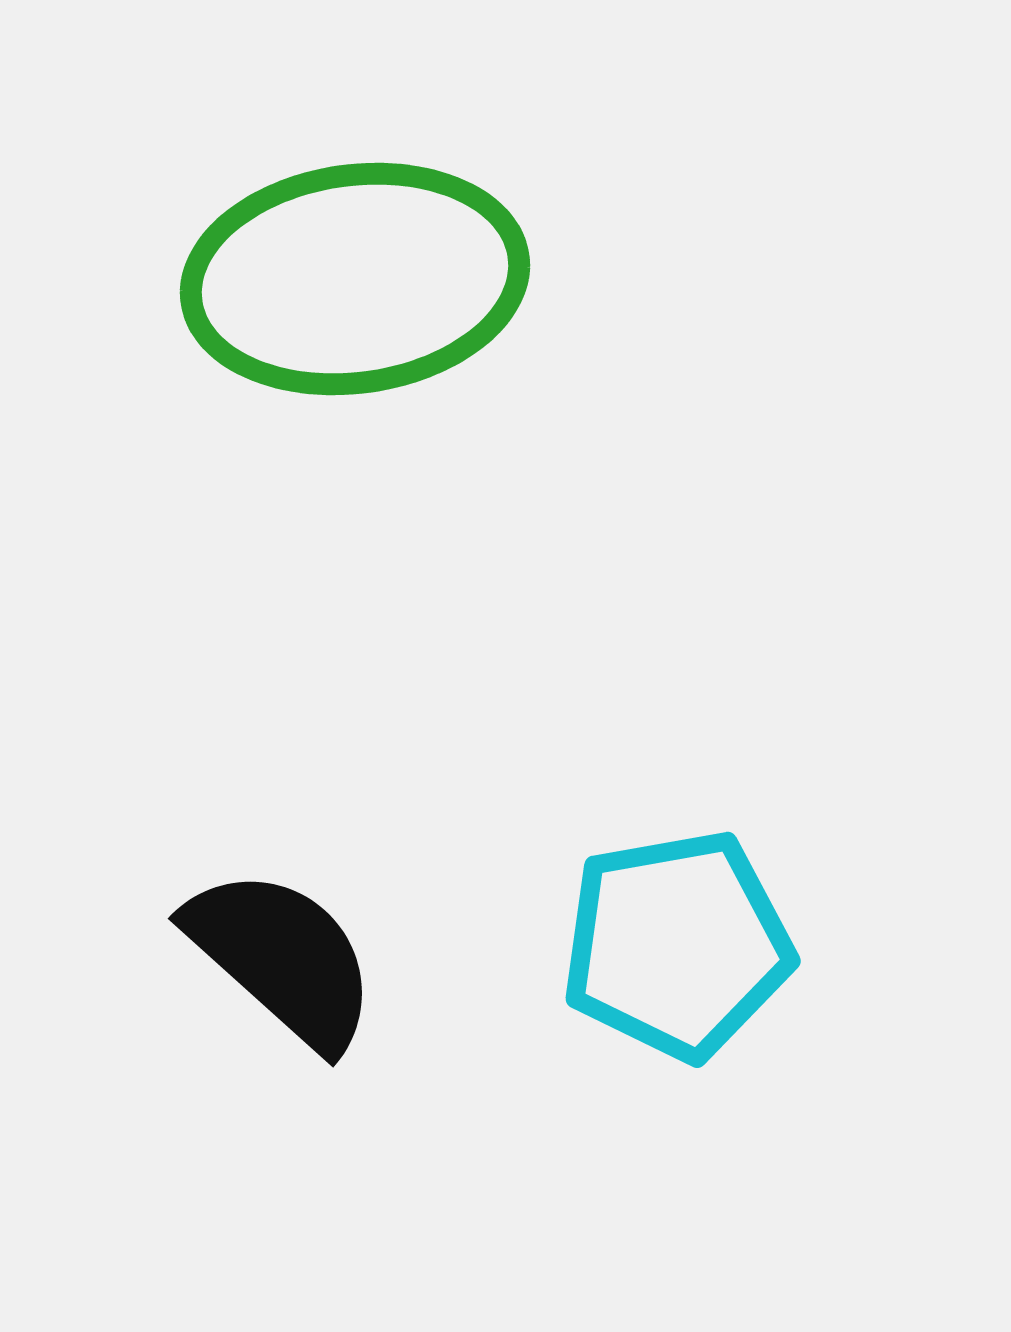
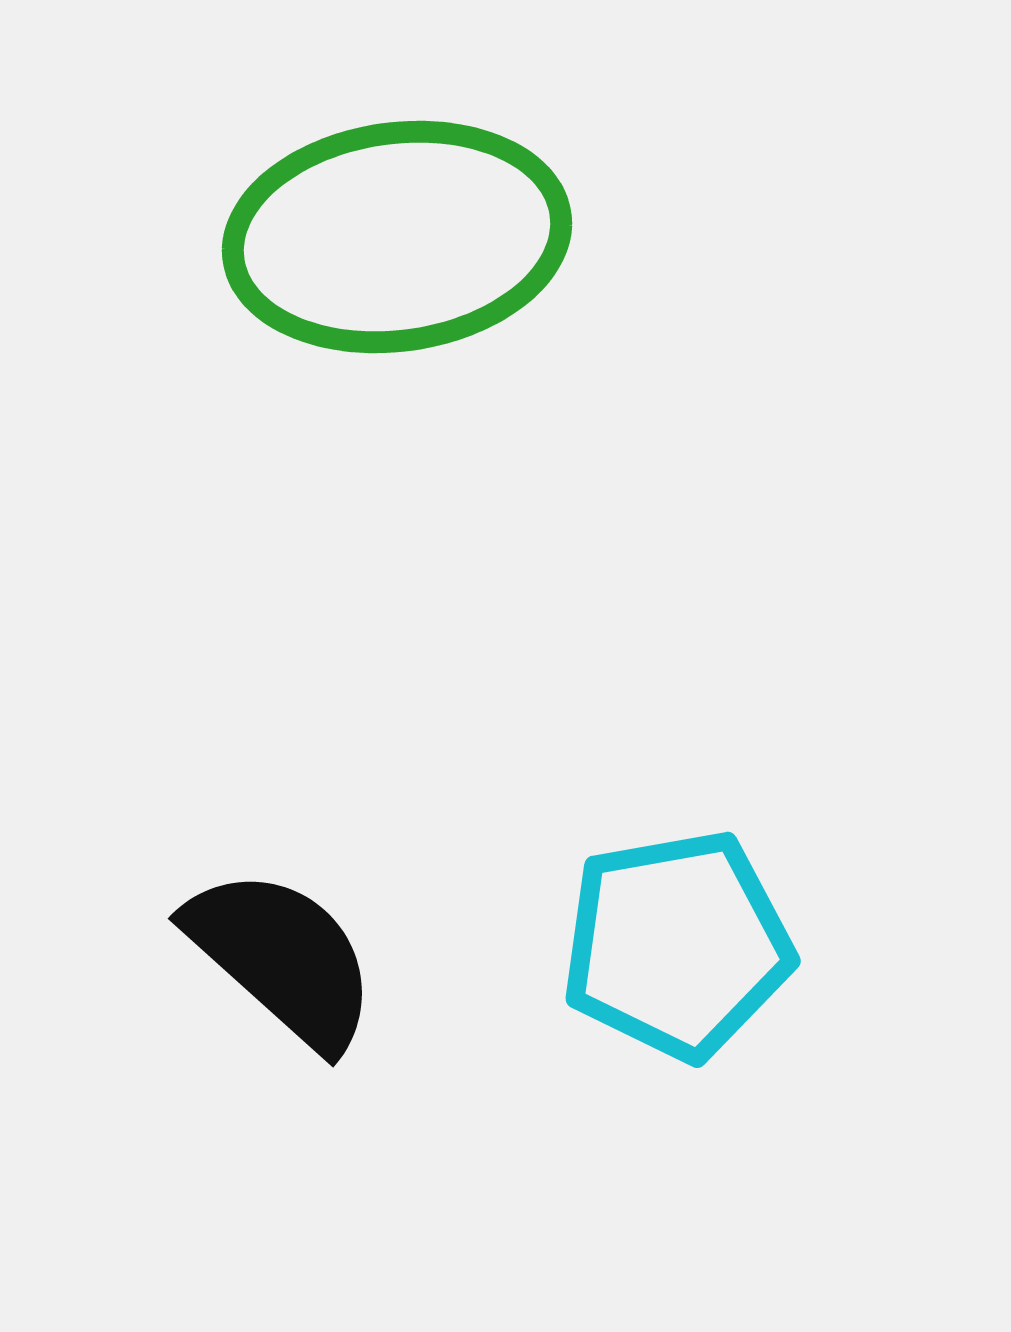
green ellipse: moved 42 px right, 42 px up
